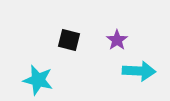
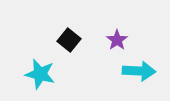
black square: rotated 25 degrees clockwise
cyan star: moved 2 px right, 6 px up
